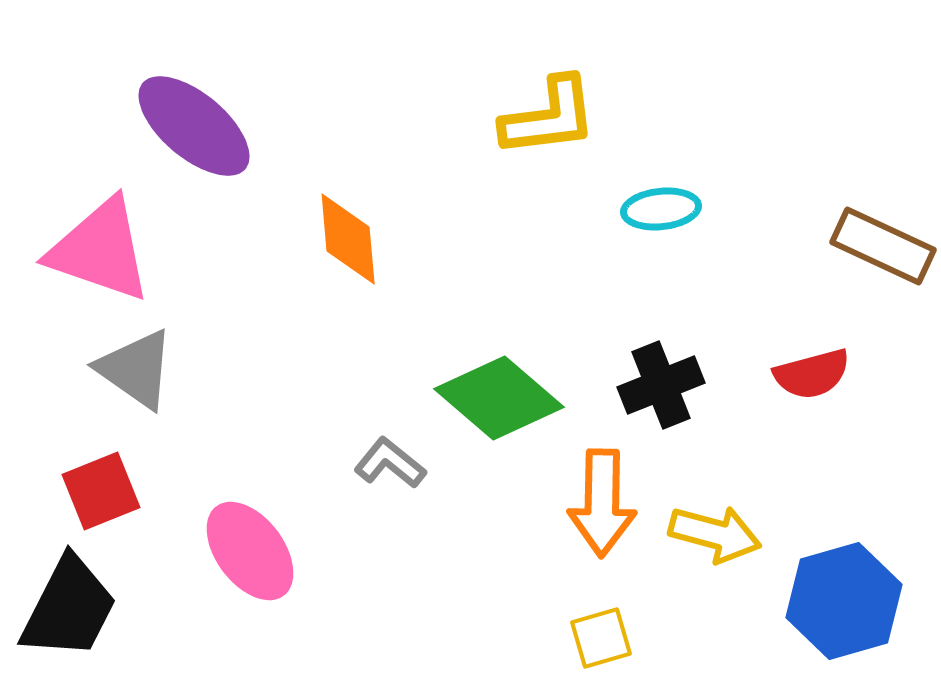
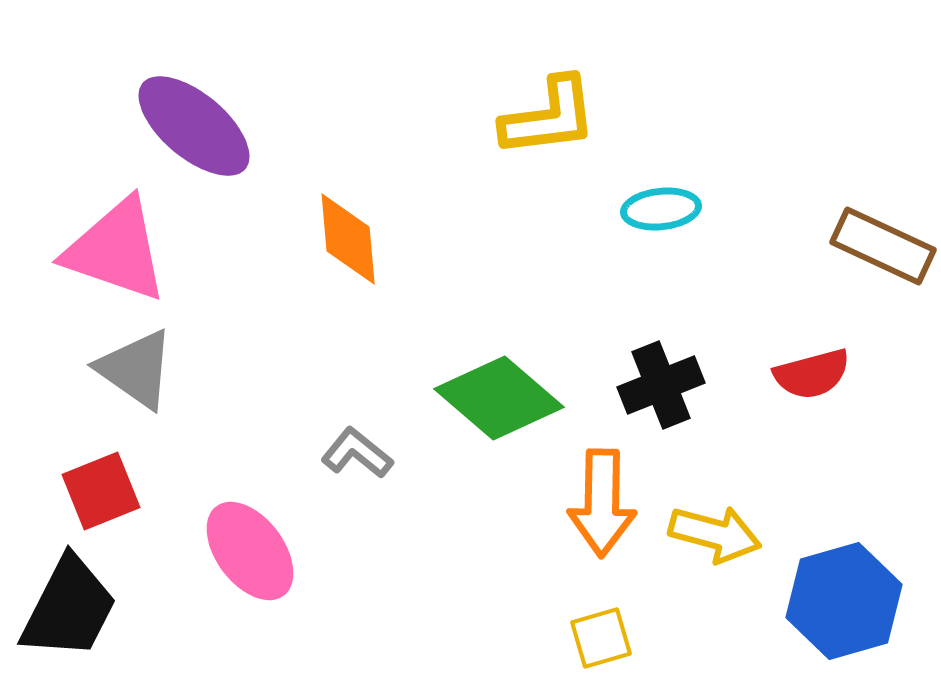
pink triangle: moved 16 px right
gray L-shape: moved 33 px left, 10 px up
